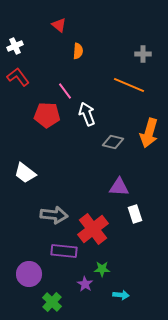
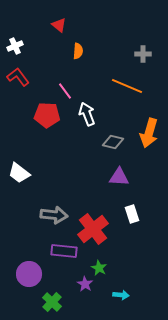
orange line: moved 2 px left, 1 px down
white trapezoid: moved 6 px left
purple triangle: moved 10 px up
white rectangle: moved 3 px left
green star: moved 3 px left, 1 px up; rotated 28 degrees clockwise
